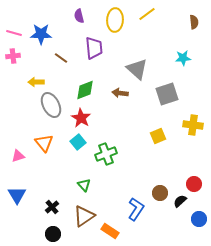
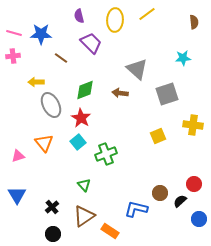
purple trapezoid: moved 3 px left, 5 px up; rotated 40 degrees counterclockwise
blue L-shape: rotated 110 degrees counterclockwise
